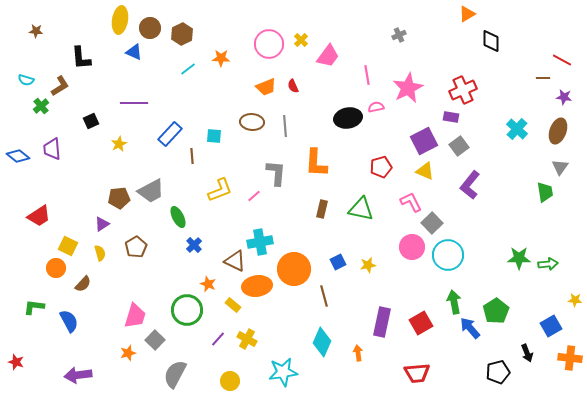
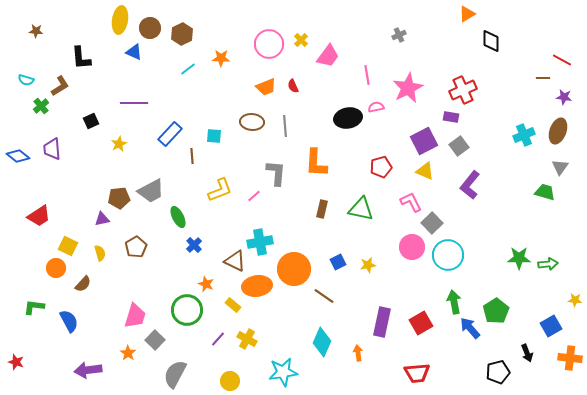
cyan cross at (517, 129): moved 7 px right, 6 px down; rotated 25 degrees clockwise
green trapezoid at (545, 192): rotated 65 degrees counterclockwise
purple triangle at (102, 224): moved 5 px up; rotated 21 degrees clockwise
orange star at (208, 284): moved 2 px left
brown line at (324, 296): rotated 40 degrees counterclockwise
orange star at (128, 353): rotated 21 degrees counterclockwise
purple arrow at (78, 375): moved 10 px right, 5 px up
